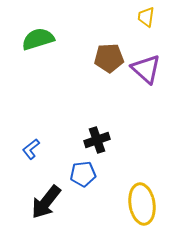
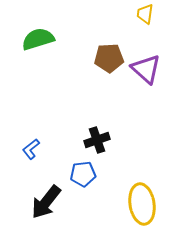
yellow trapezoid: moved 1 px left, 3 px up
